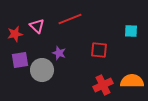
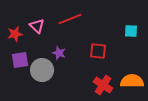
red square: moved 1 px left, 1 px down
red cross: rotated 30 degrees counterclockwise
